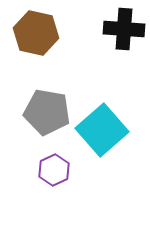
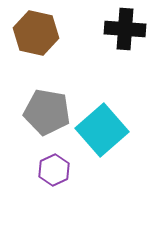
black cross: moved 1 px right
